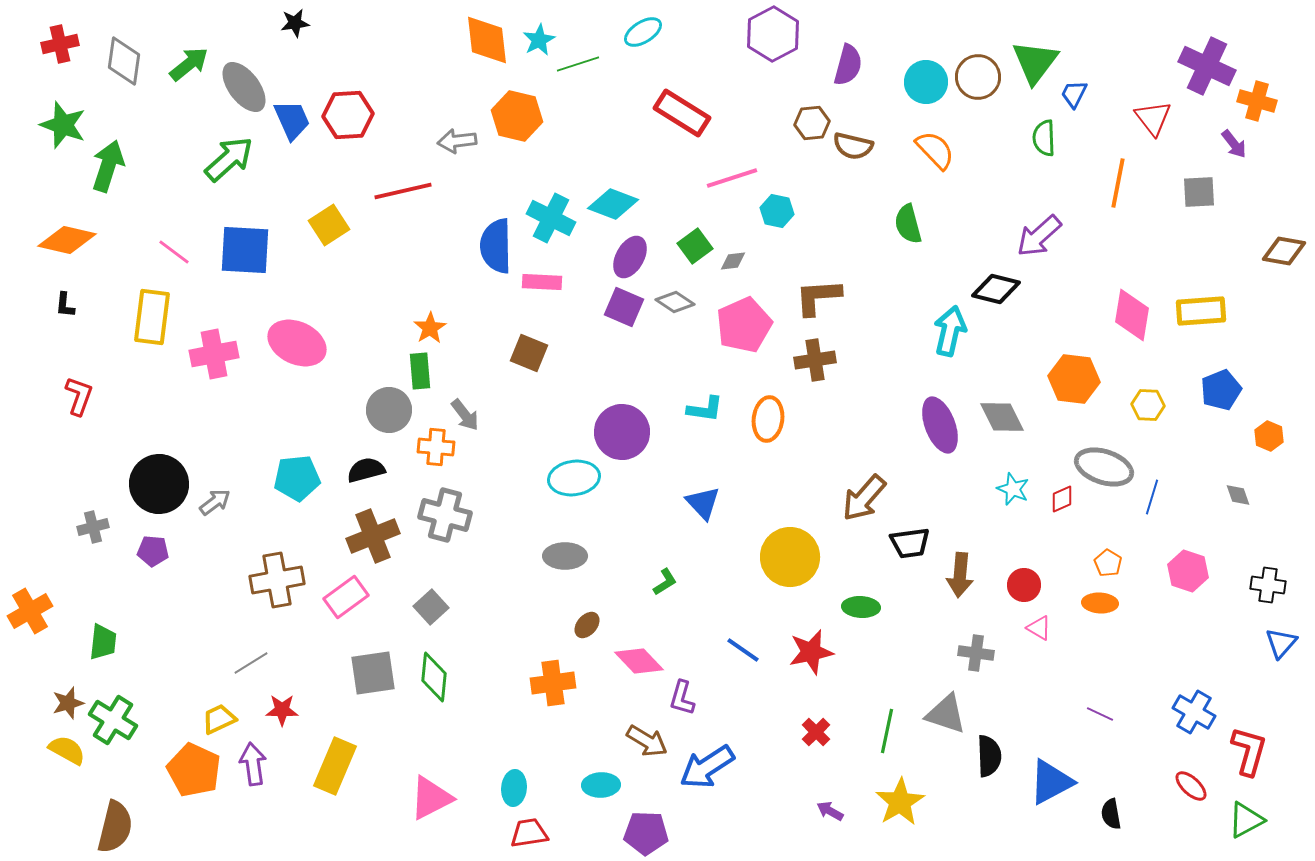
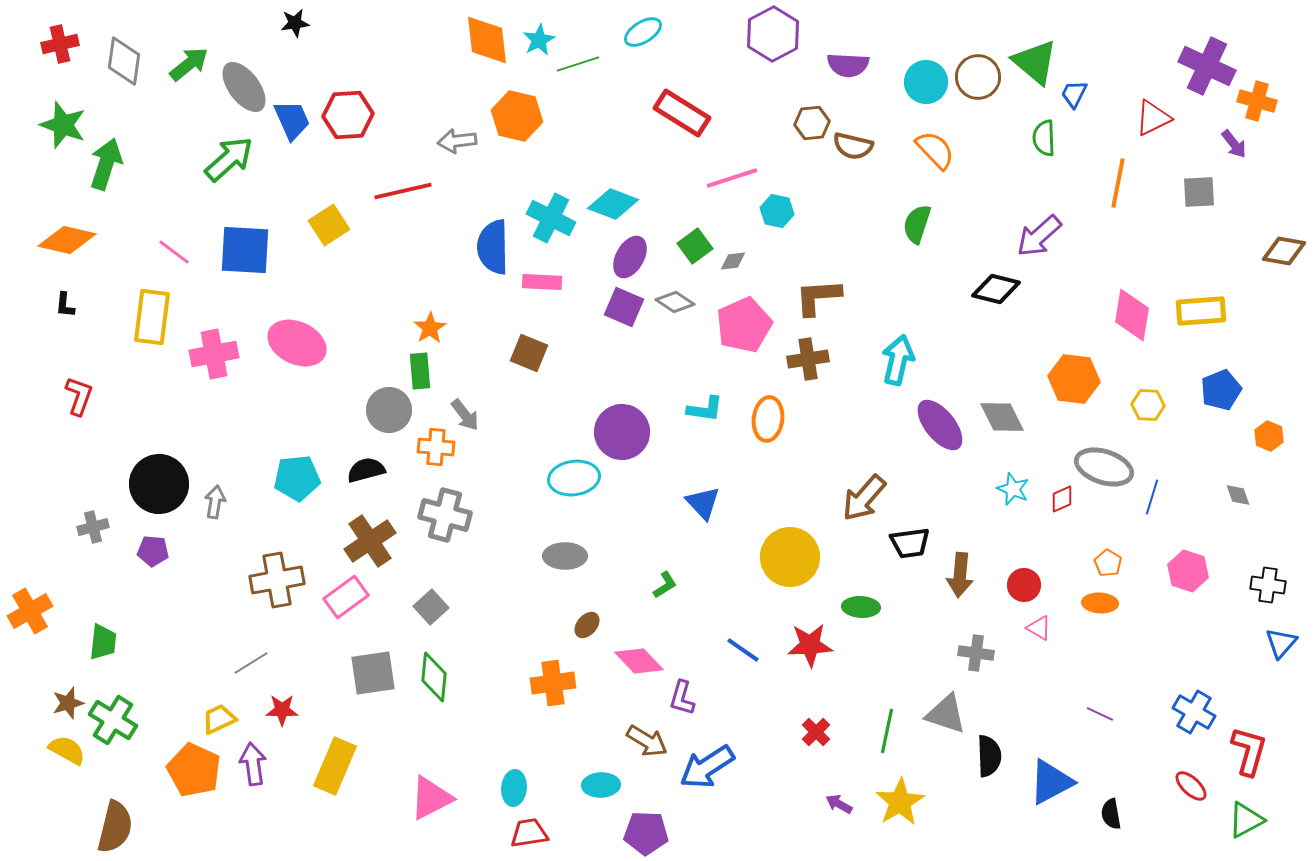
green triangle at (1035, 62): rotated 27 degrees counterclockwise
purple semicircle at (848, 65): rotated 78 degrees clockwise
red triangle at (1153, 118): rotated 42 degrees clockwise
green arrow at (108, 166): moved 2 px left, 2 px up
green semicircle at (908, 224): moved 9 px right; rotated 33 degrees clockwise
blue semicircle at (496, 246): moved 3 px left, 1 px down
cyan arrow at (950, 331): moved 52 px left, 29 px down
brown cross at (815, 360): moved 7 px left, 1 px up
purple ellipse at (940, 425): rotated 18 degrees counterclockwise
gray arrow at (215, 502): rotated 44 degrees counterclockwise
brown cross at (373, 536): moved 3 px left, 5 px down; rotated 12 degrees counterclockwise
green L-shape at (665, 582): moved 3 px down
red star at (811, 652): moved 1 px left, 7 px up; rotated 9 degrees clockwise
purple arrow at (830, 811): moved 9 px right, 7 px up
